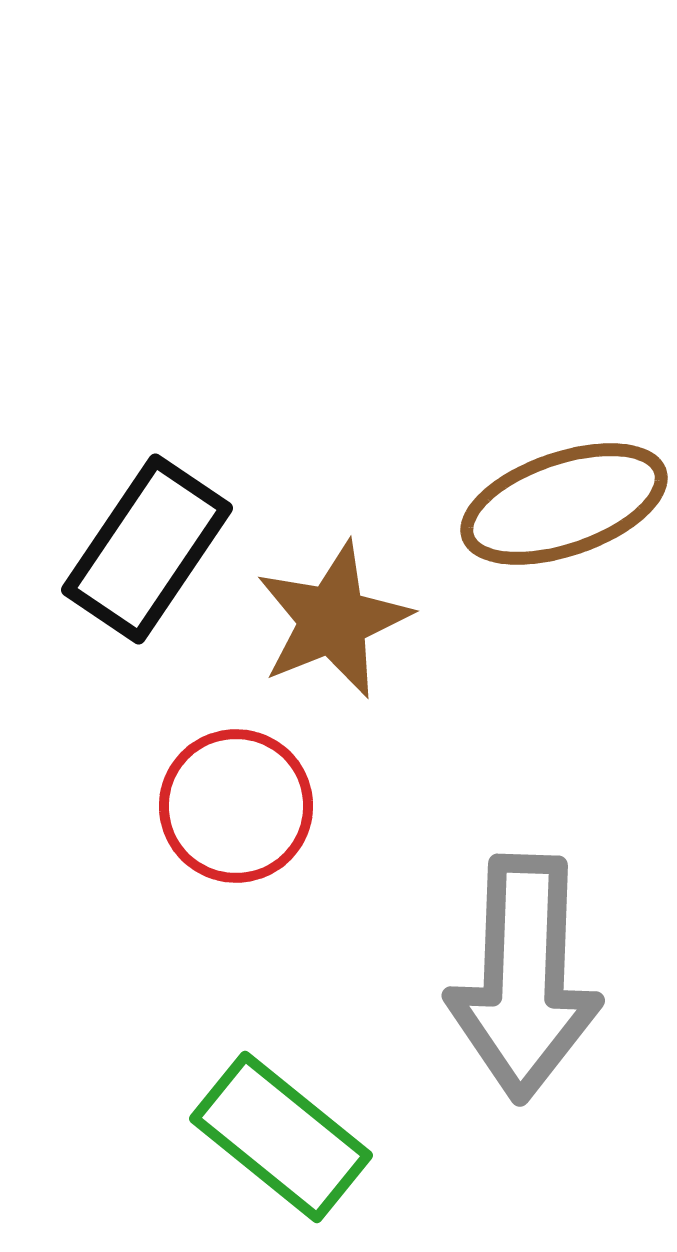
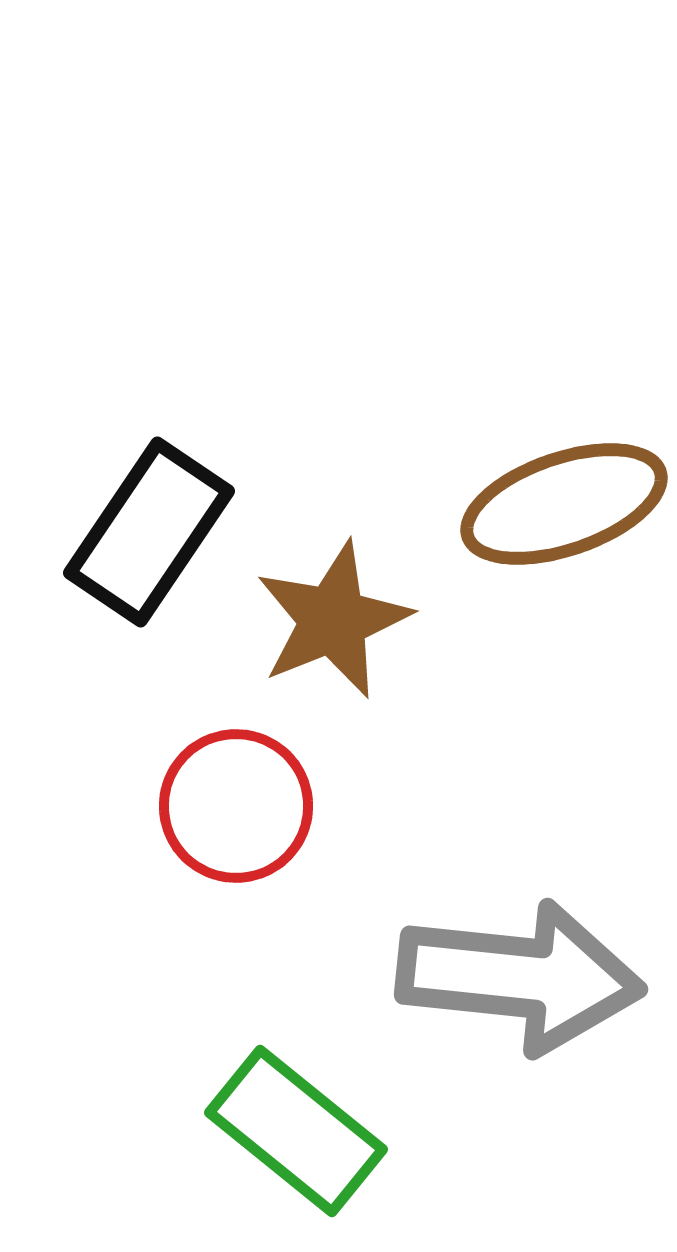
black rectangle: moved 2 px right, 17 px up
gray arrow: moved 4 px left, 1 px up; rotated 86 degrees counterclockwise
green rectangle: moved 15 px right, 6 px up
